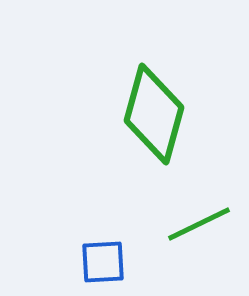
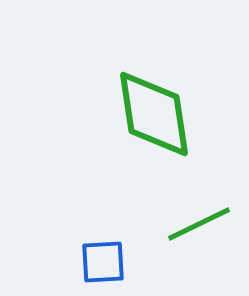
green diamond: rotated 24 degrees counterclockwise
